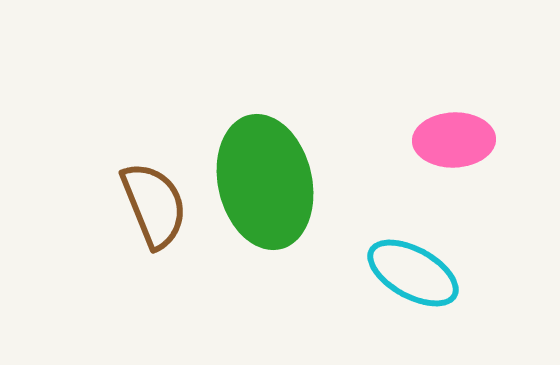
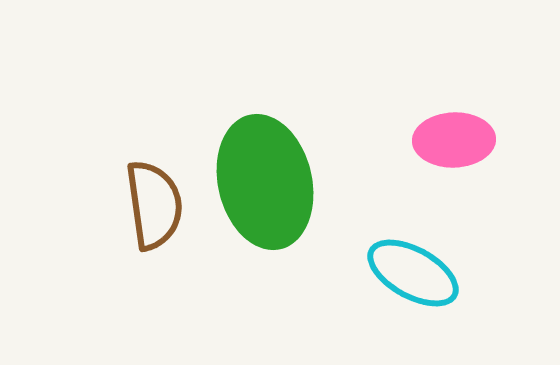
brown semicircle: rotated 14 degrees clockwise
